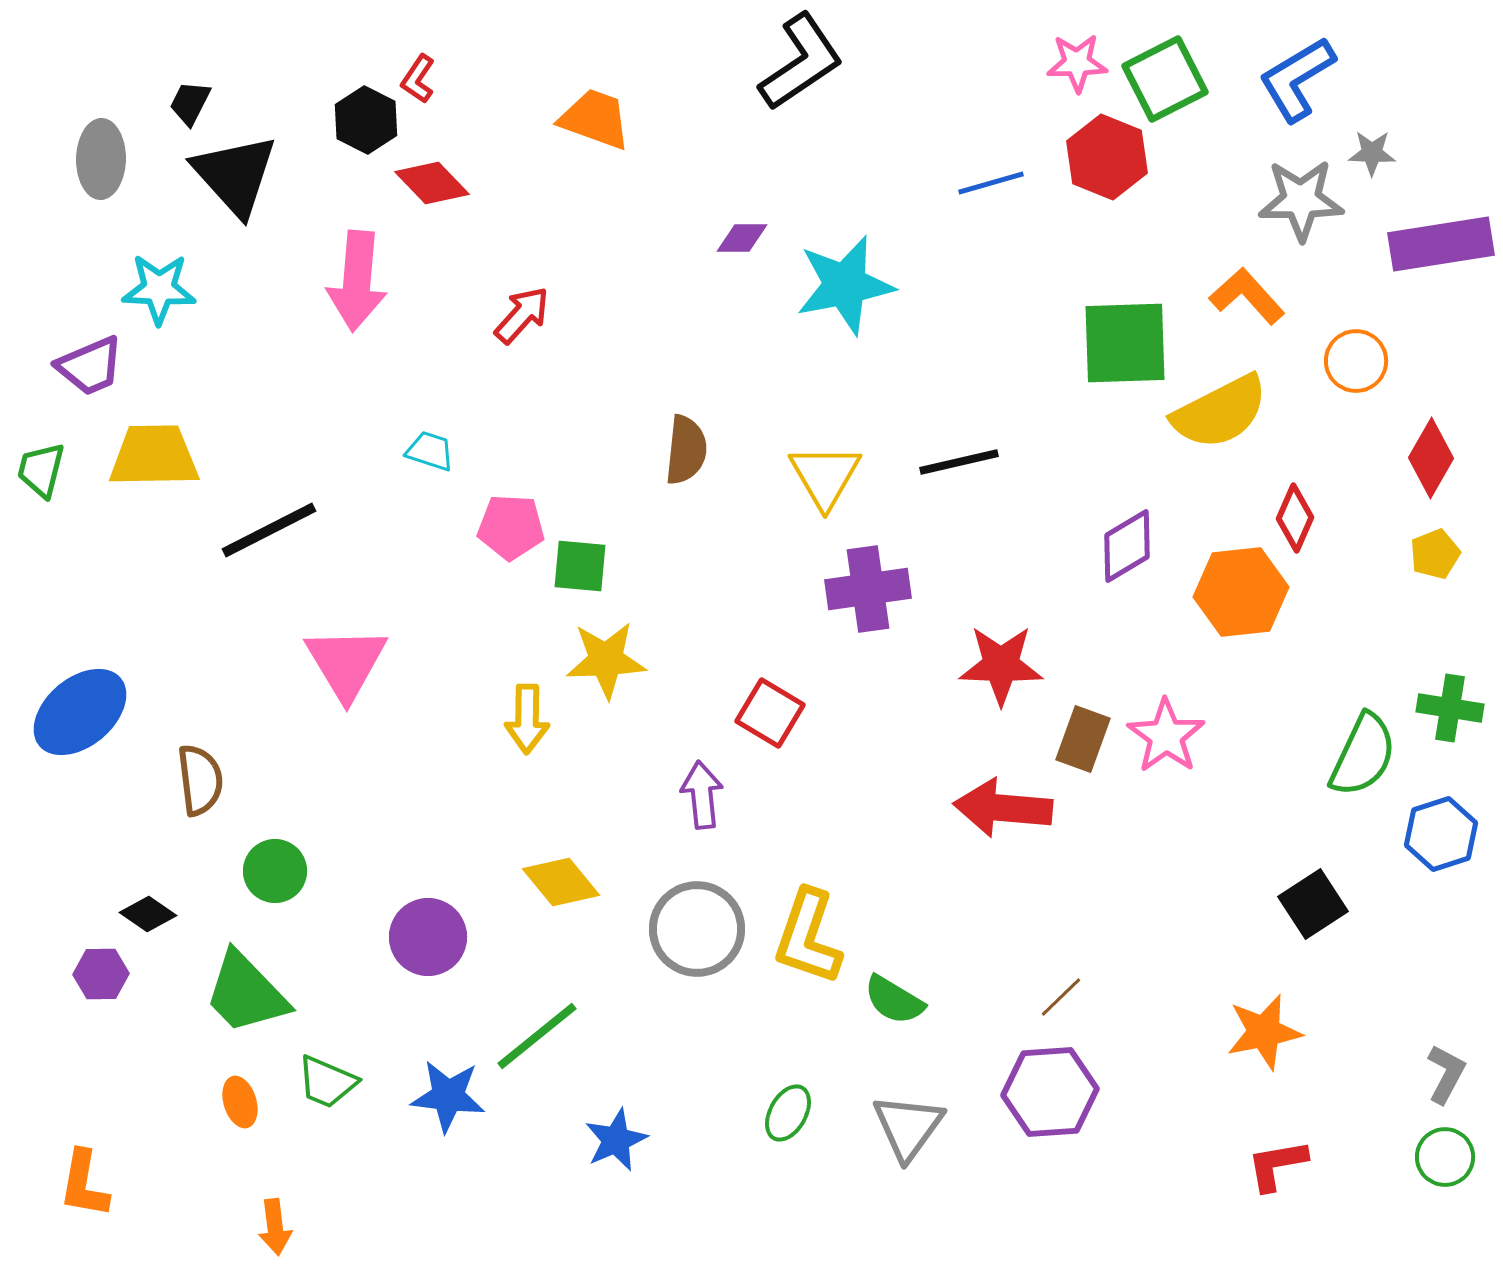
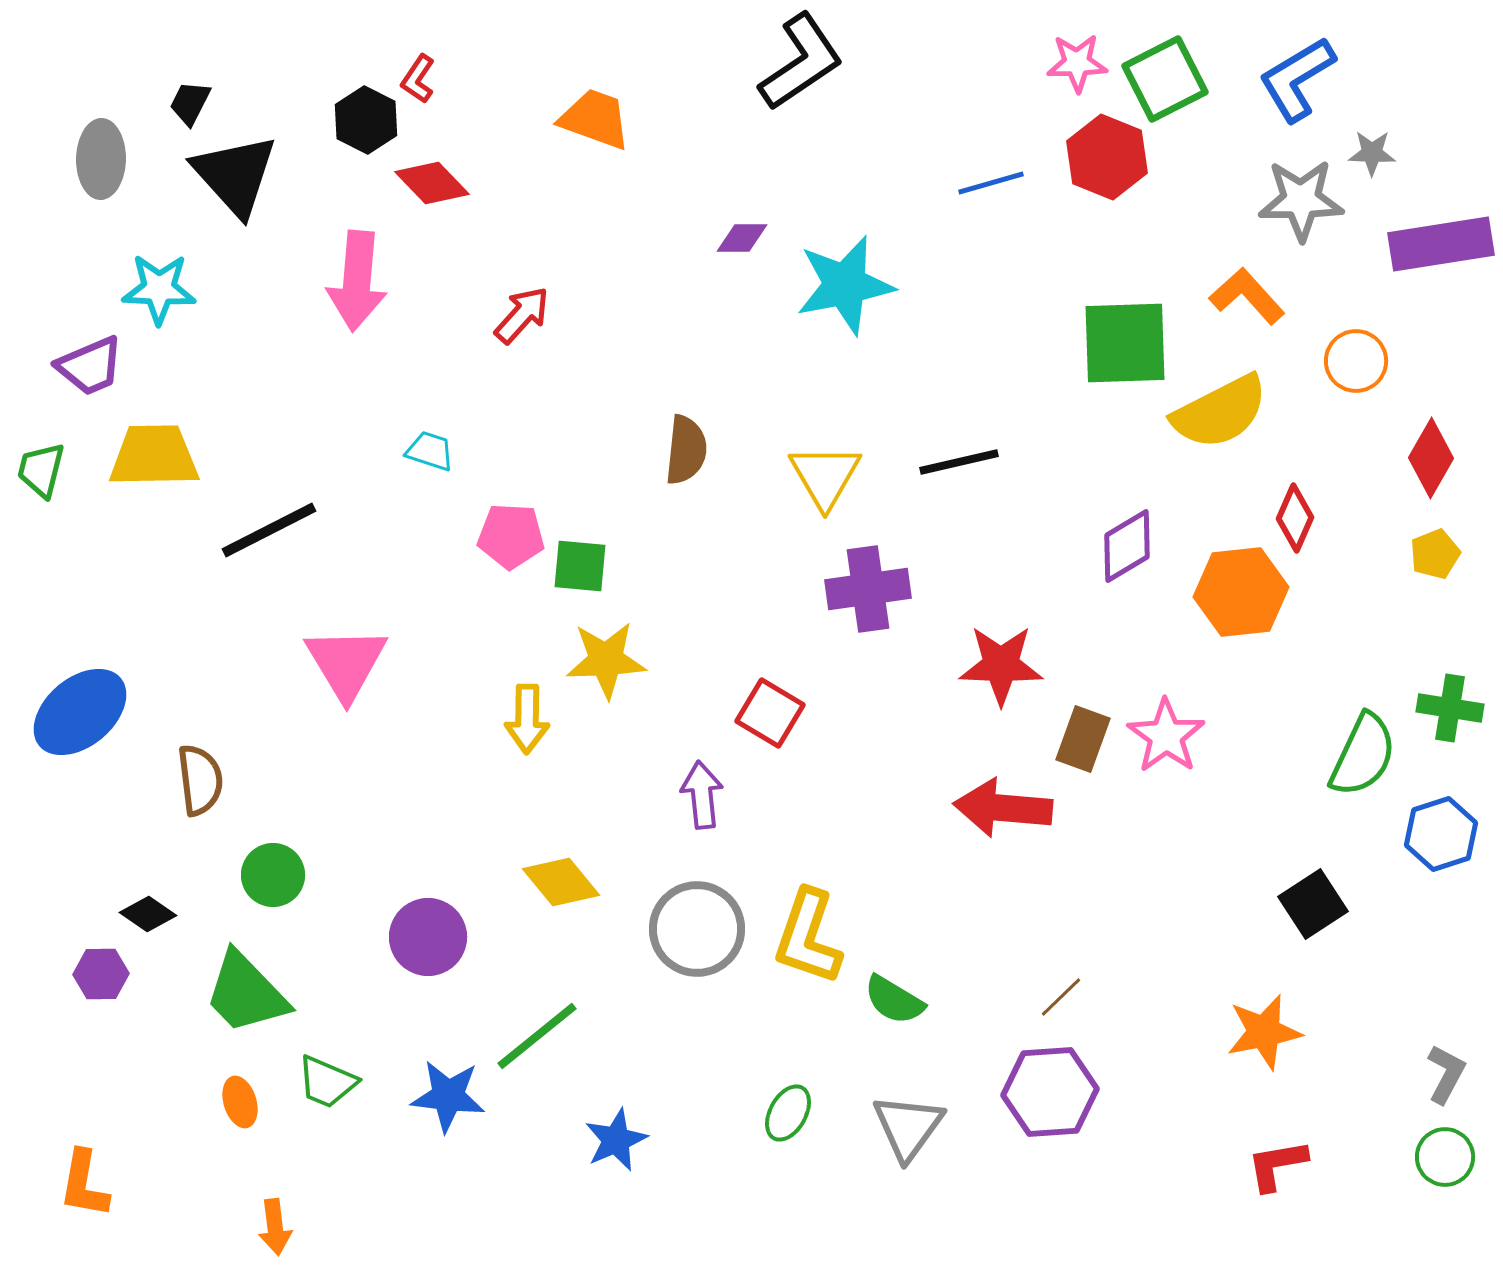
pink pentagon at (511, 527): moved 9 px down
green circle at (275, 871): moved 2 px left, 4 px down
